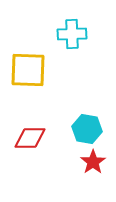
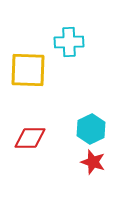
cyan cross: moved 3 px left, 8 px down
cyan hexagon: moved 4 px right; rotated 24 degrees clockwise
red star: rotated 20 degrees counterclockwise
